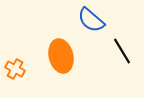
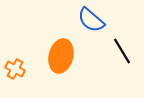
orange ellipse: rotated 28 degrees clockwise
